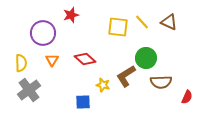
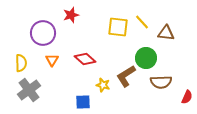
brown triangle: moved 3 px left, 11 px down; rotated 18 degrees counterclockwise
